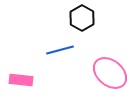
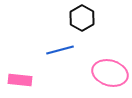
pink ellipse: rotated 24 degrees counterclockwise
pink rectangle: moved 1 px left
